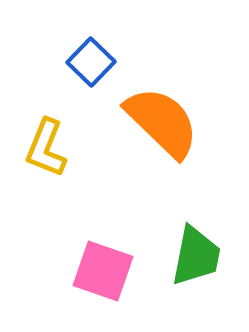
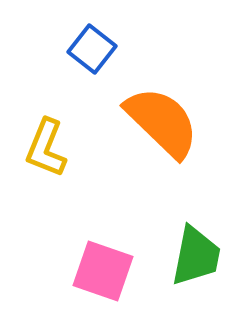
blue square: moved 1 px right, 13 px up; rotated 6 degrees counterclockwise
